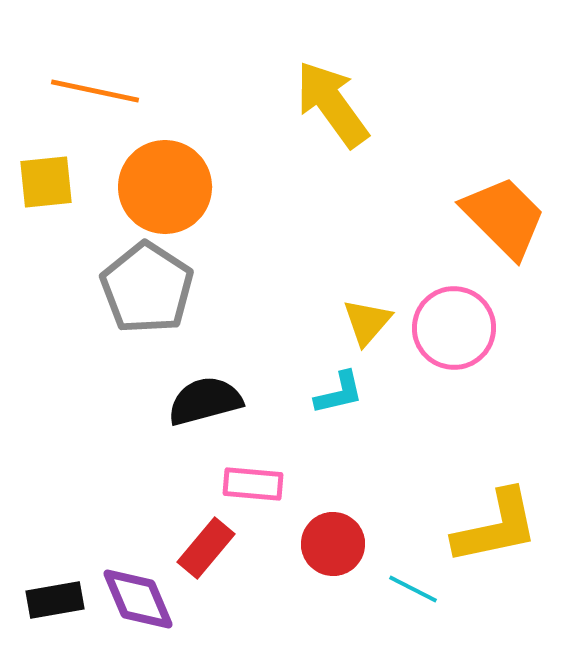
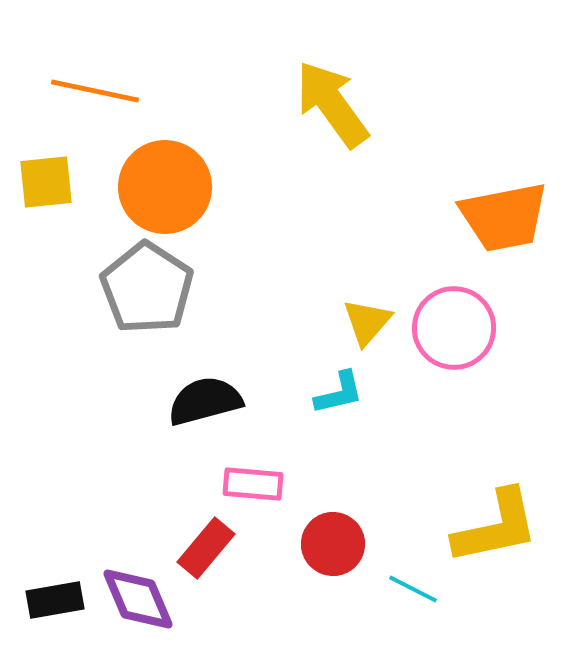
orange trapezoid: rotated 124 degrees clockwise
